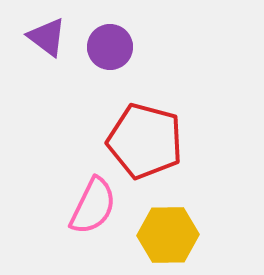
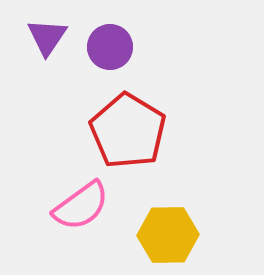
purple triangle: rotated 27 degrees clockwise
red pentagon: moved 17 px left, 10 px up; rotated 16 degrees clockwise
pink semicircle: moved 12 px left; rotated 28 degrees clockwise
